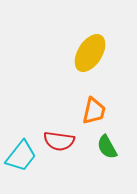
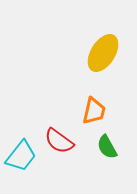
yellow ellipse: moved 13 px right
red semicircle: rotated 28 degrees clockwise
